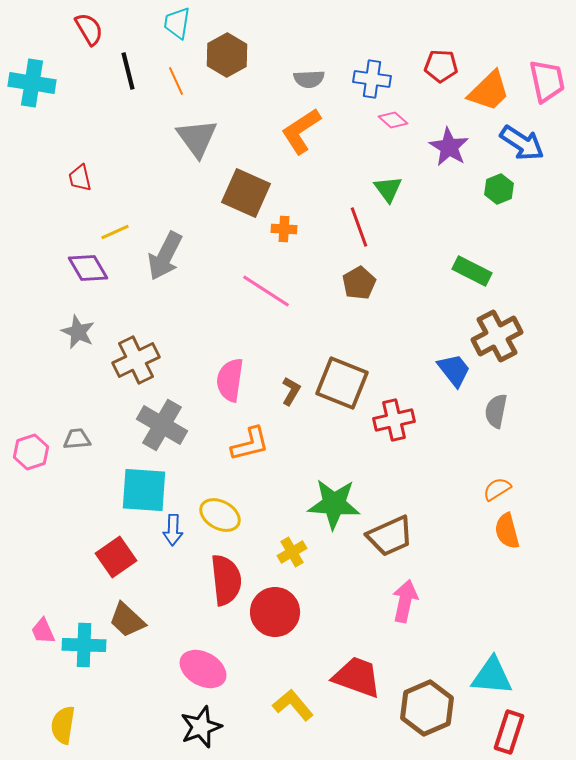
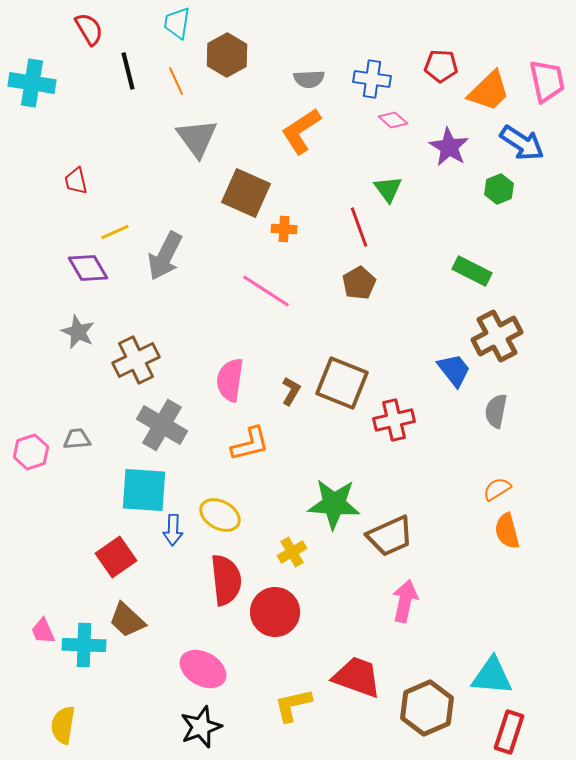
red trapezoid at (80, 178): moved 4 px left, 3 px down
yellow L-shape at (293, 705): rotated 63 degrees counterclockwise
